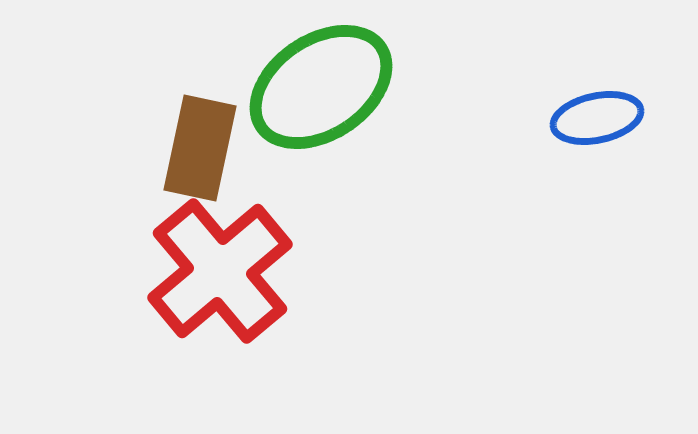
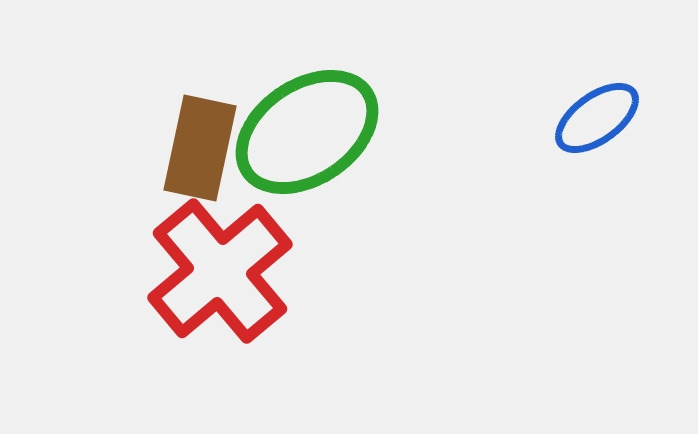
green ellipse: moved 14 px left, 45 px down
blue ellipse: rotated 24 degrees counterclockwise
